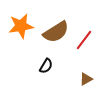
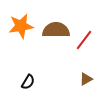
brown semicircle: moved 2 px up; rotated 148 degrees counterclockwise
black semicircle: moved 18 px left, 16 px down
